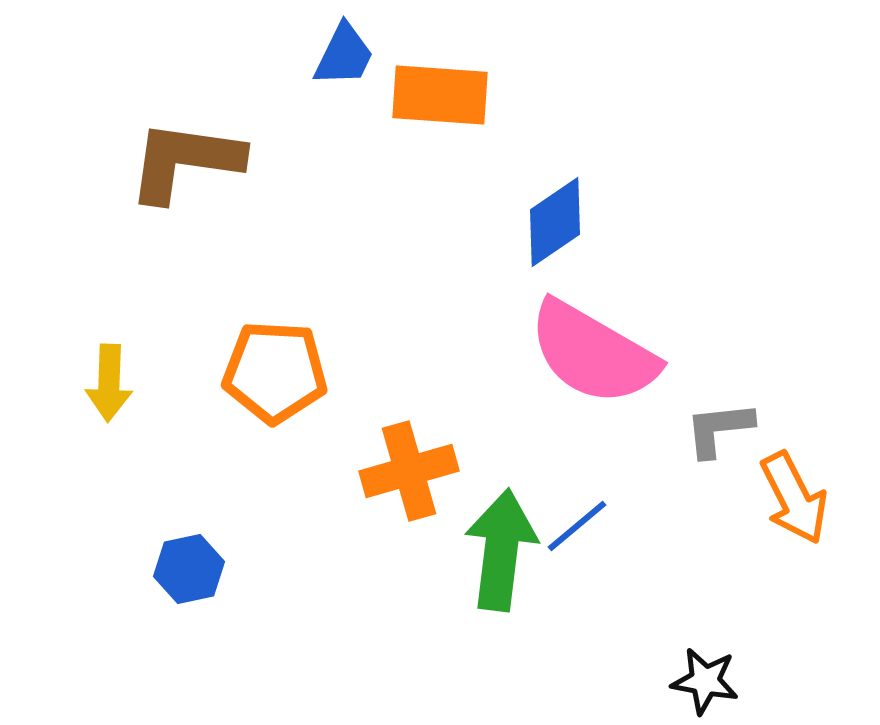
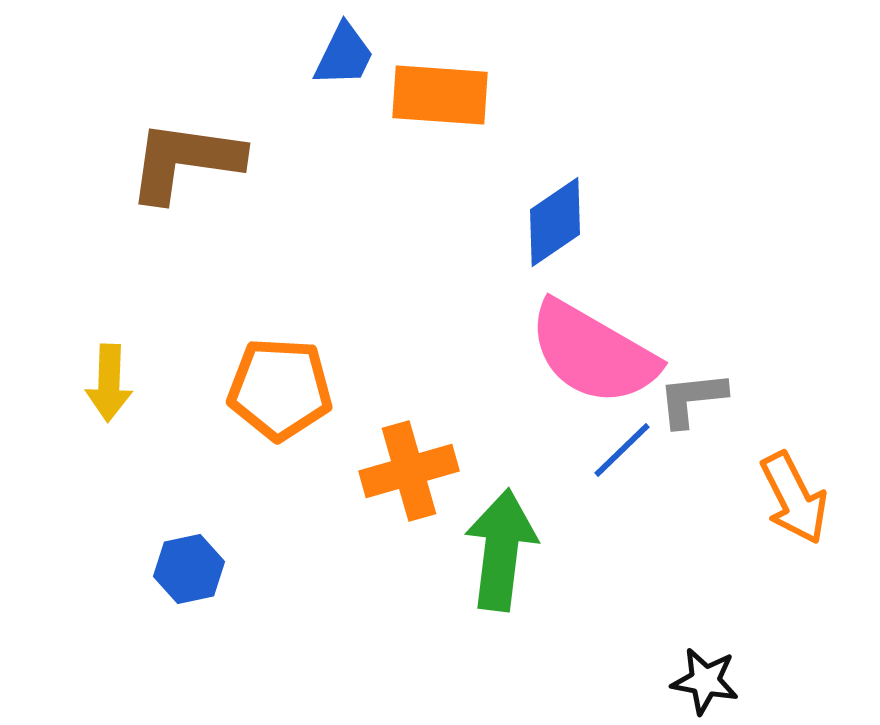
orange pentagon: moved 5 px right, 17 px down
gray L-shape: moved 27 px left, 30 px up
blue line: moved 45 px right, 76 px up; rotated 4 degrees counterclockwise
